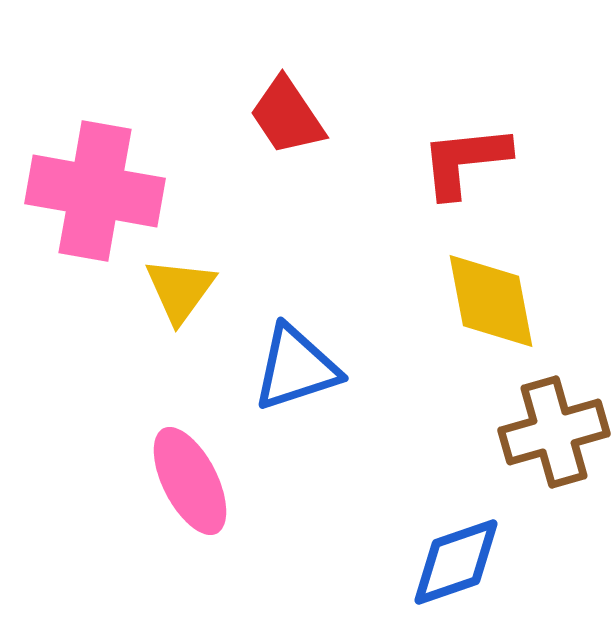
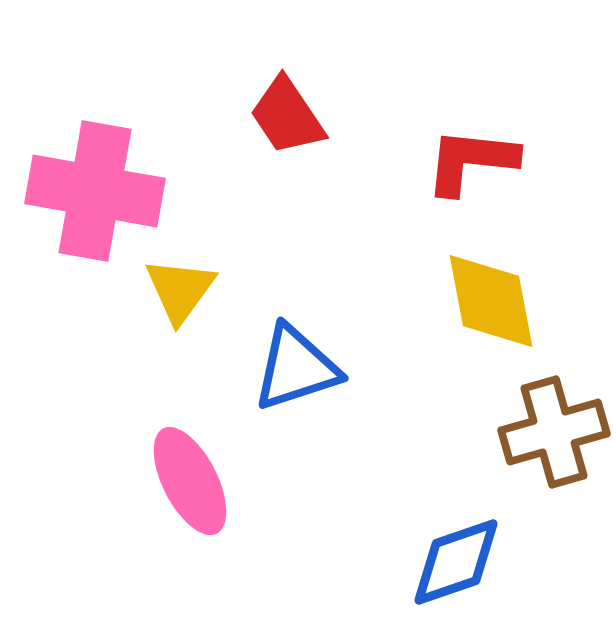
red L-shape: moved 6 px right; rotated 12 degrees clockwise
